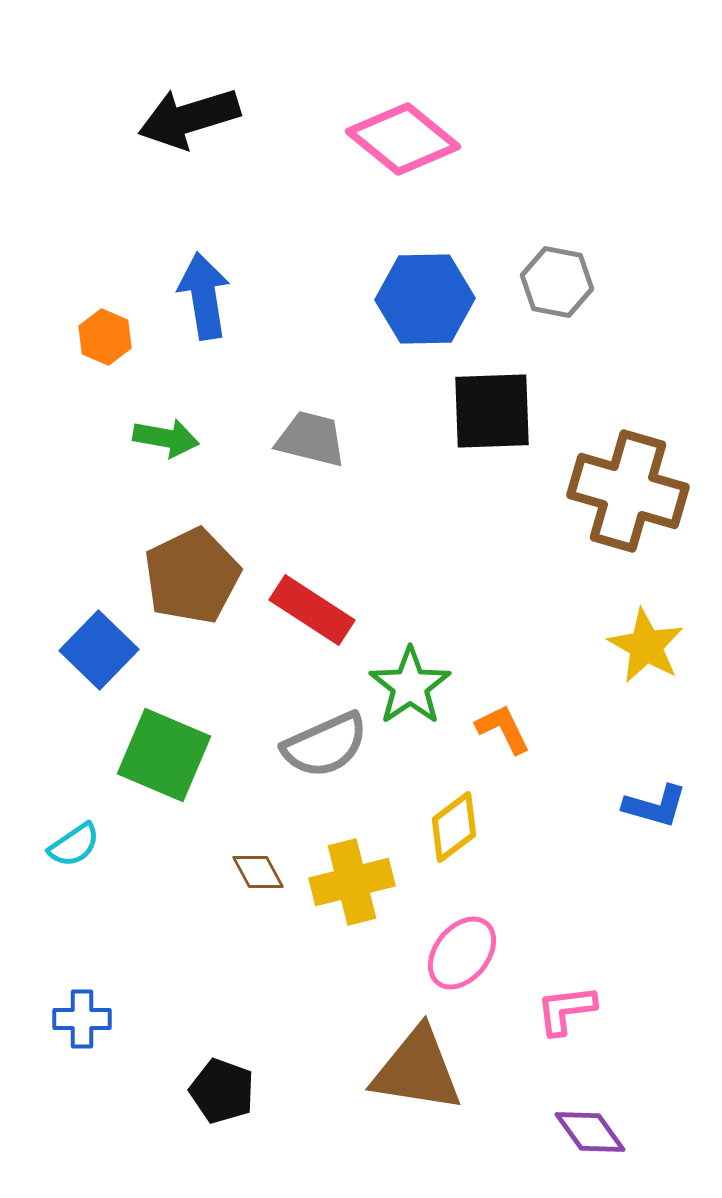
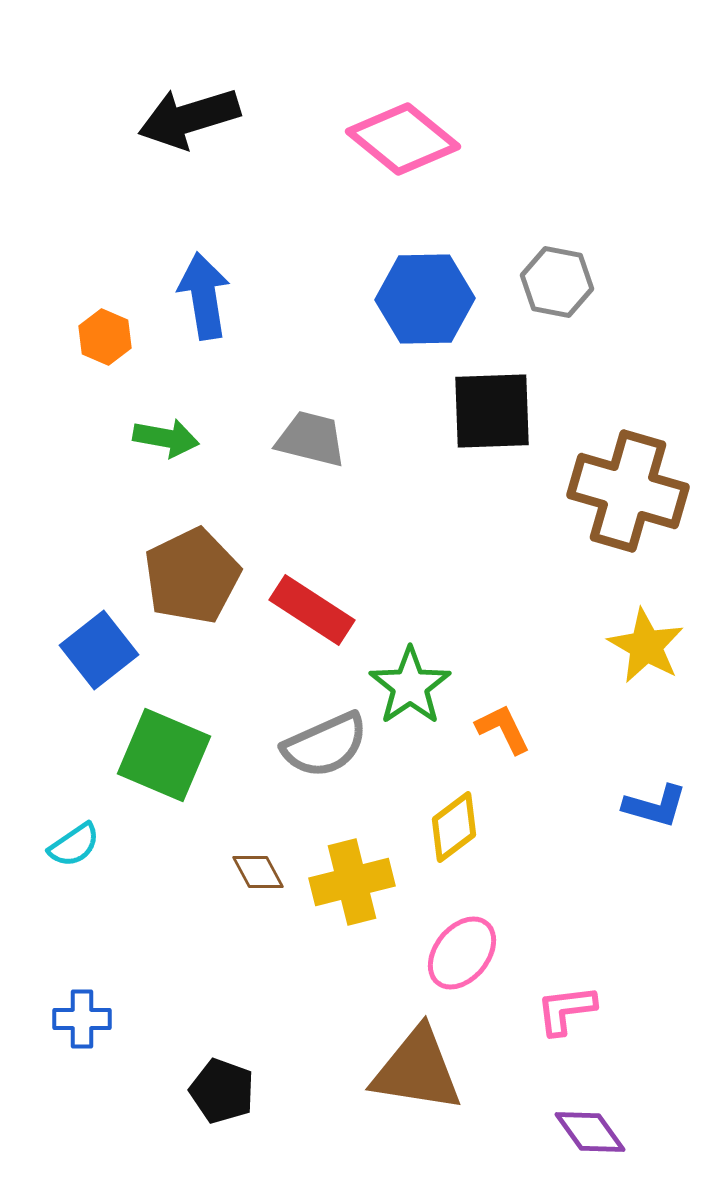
blue square: rotated 8 degrees clockwise
